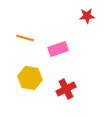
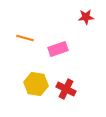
red star: moved 1 px left, 1 px down
yellow hexagon: moved 6 px right, 6 px down
red cross: rotated 36 degrees counterclockwise
